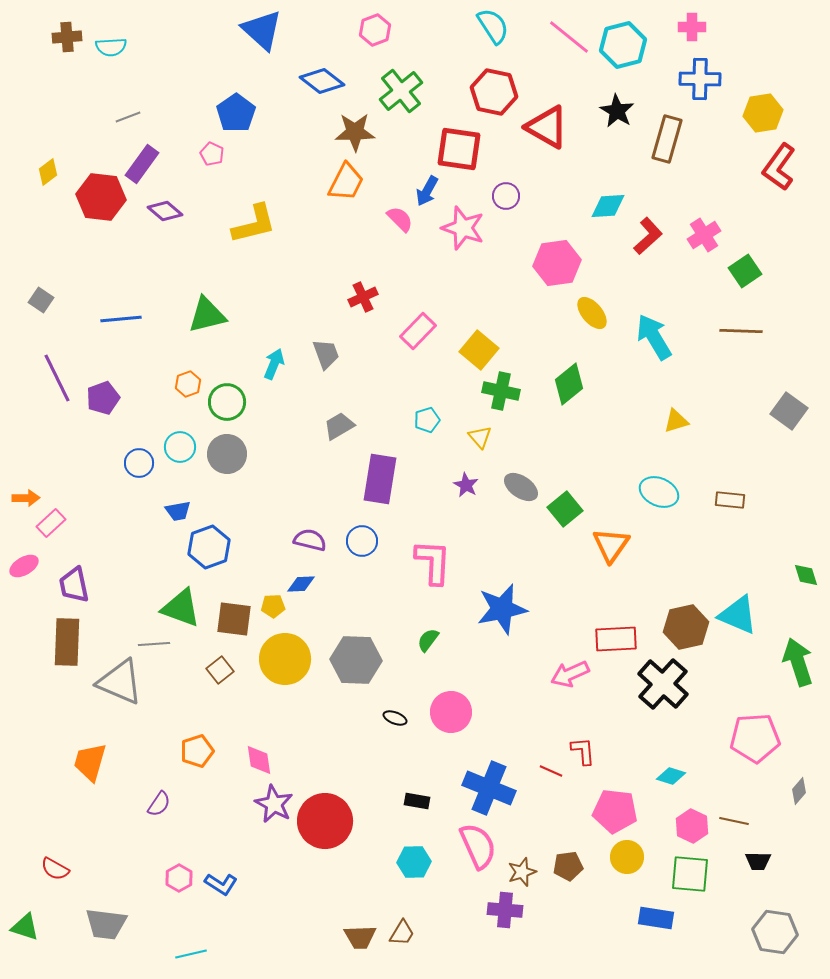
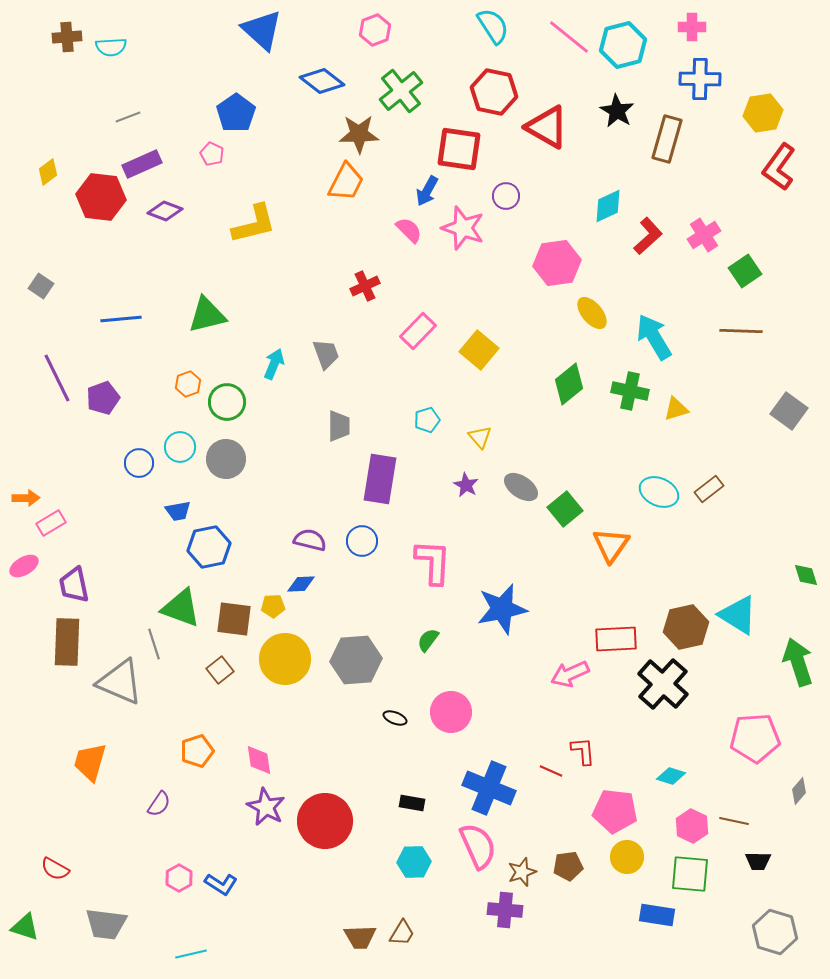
brown star at (355, 132): moved 4 px right, 2 px down
purple rectangle at (142, 164): rotated 30 degrees clockwise
cyan diamond at (608, 206): rotated 21 degrees counterclockwise
purple diamond at (165, 211): rotated 20 degrees counterclockwise
pink semicircle at (400, 219): moved 9 px right, 11 px down
red cross at (363, 297): moved 2 px right, 11 px up
gray square at (41, 300): moved 14 px up
green cross at (501, 391): moved 129 px right
yellow triangle at (676, 421): moved 12 px up
gray trapezoid at (339, 426): rotated 120 degrees clockwise
gray circle at (227, 454): moved 1 px left, 5 px down
brown rectangle at (730, 500): moved 21 px left, 11 px up; rotated 44 degrees counterclockwise
pink rectangle at (51, 523): rotated 12 degrees clockwise
blue hexagon at (209, 547): rotated 9 degrees clockwise
cyan triangle at (738, 615): rotated 9 degrees clockwise
gray line at (154, 644): rotated 76 degrees clockwise
gray hexagon at (356, 660): rotated 6 degrees counterclockwise
black rectangle at (417, 801): moved 5 px left, 2 px down
purple star at (274, 804): moved 8 px left, 3 px down
blue rectangle at (656, 918): moved 1 px right, 3 px up
gray hexagon at (775, 932): rotated 9 degrees clockwise
